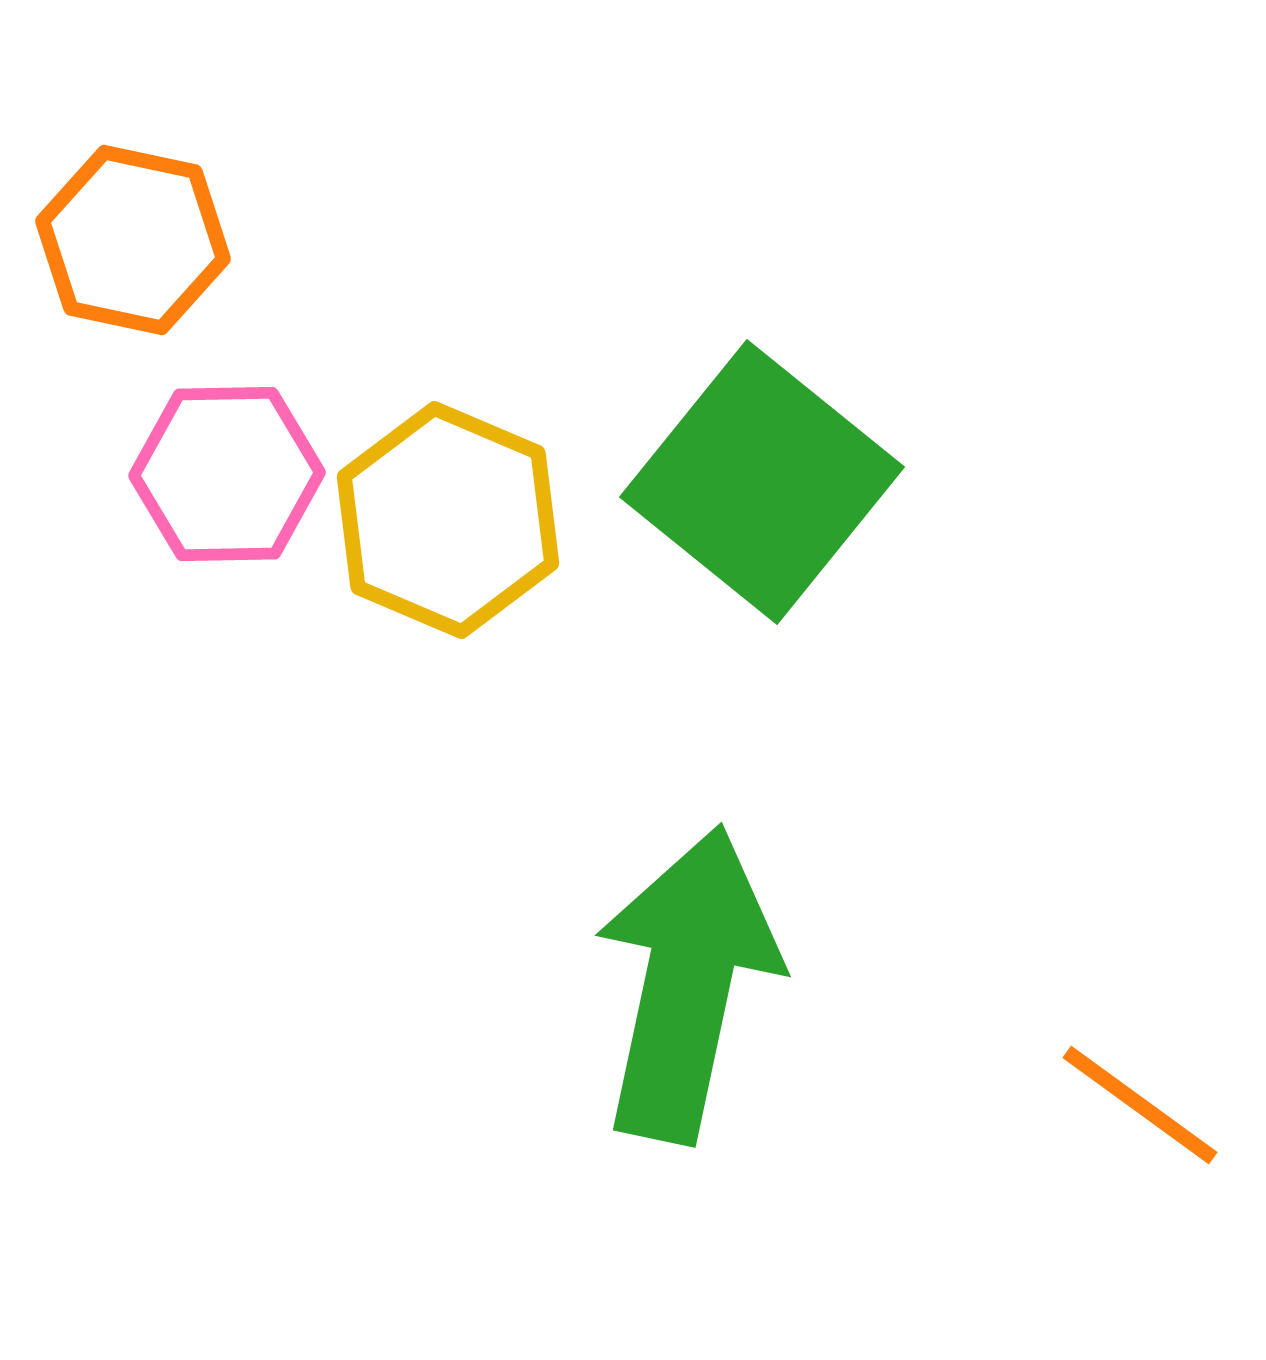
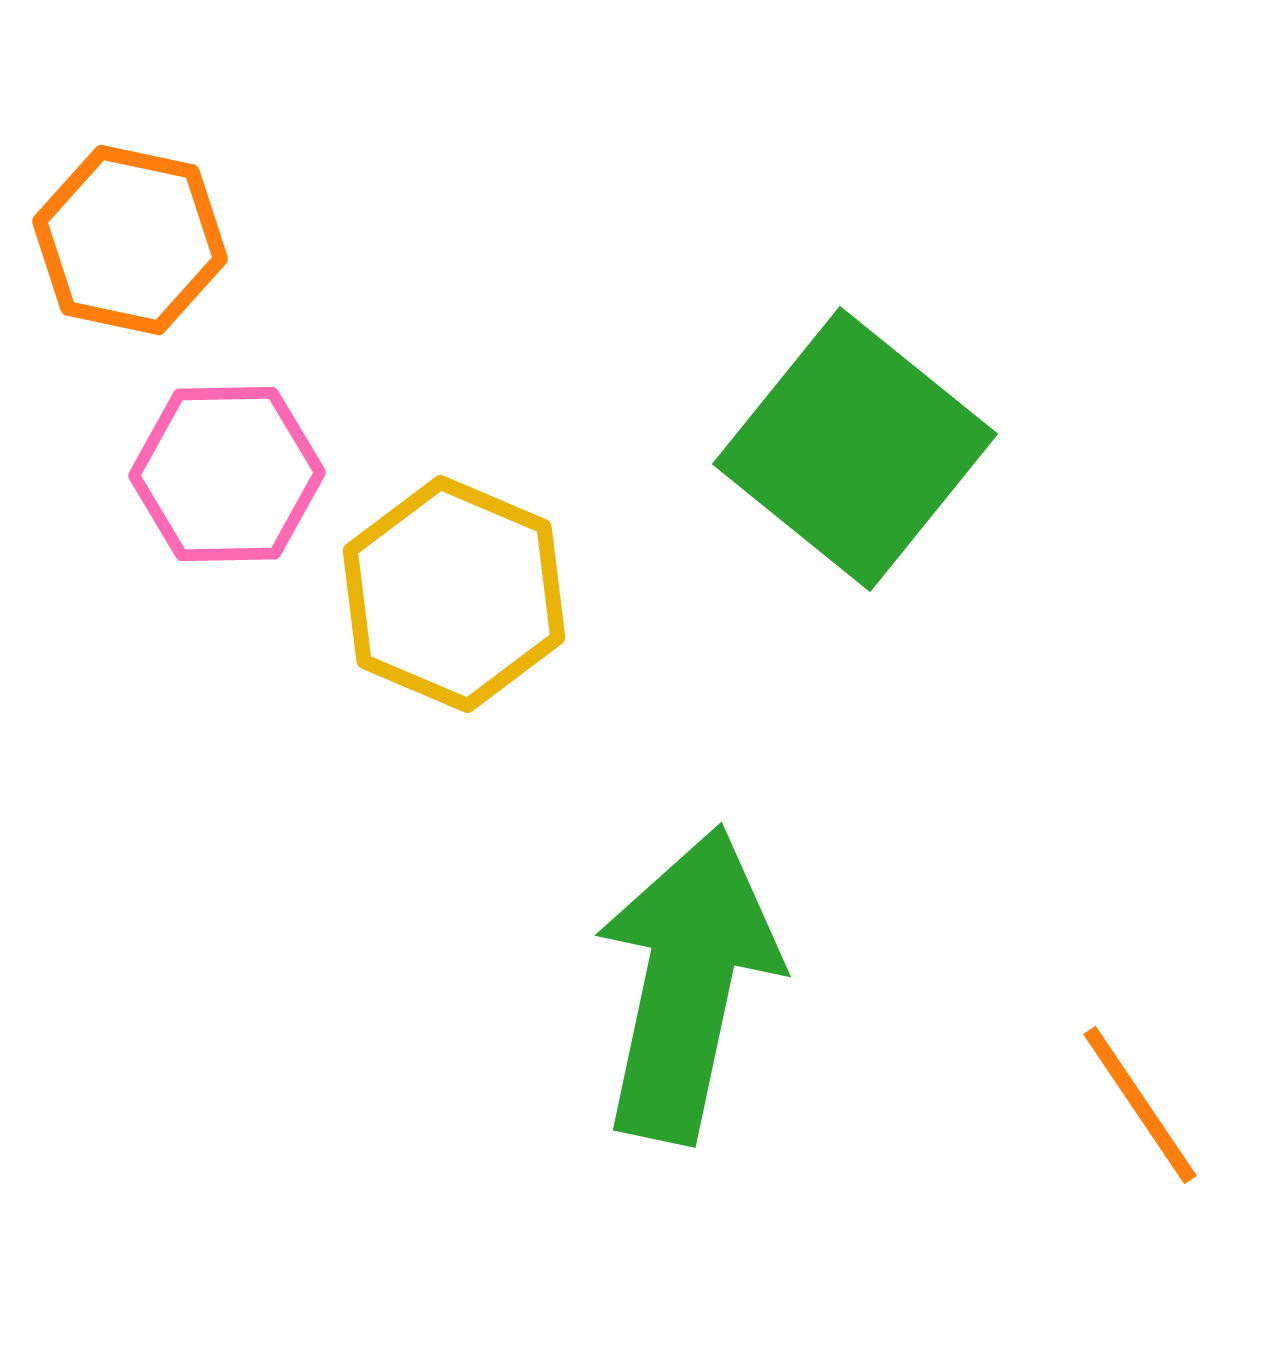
orange hexagon: moved 3 px left
green square: moved 93 px right, 33 px up
yellow hexagon: moved 6 px right, 74 px down
orange line: rotated 20 degrees clockwise
